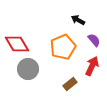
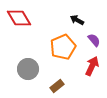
black arrow: moved 1 px left
red diamond: moved 2 px right, 26 px up
brown rectangle: moved 13 px left, 2 px down
